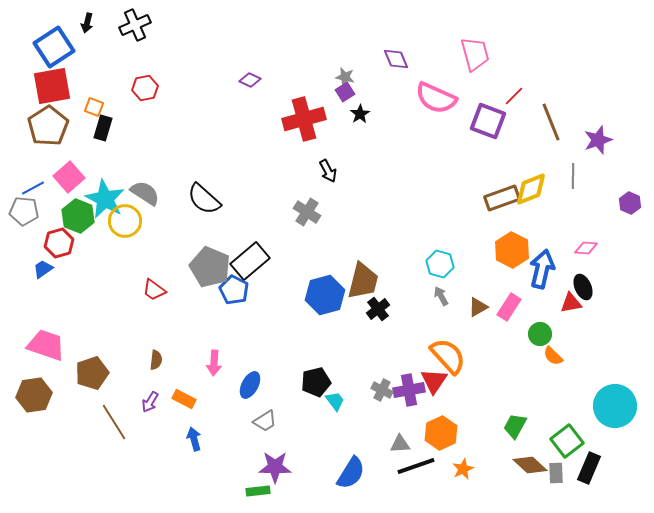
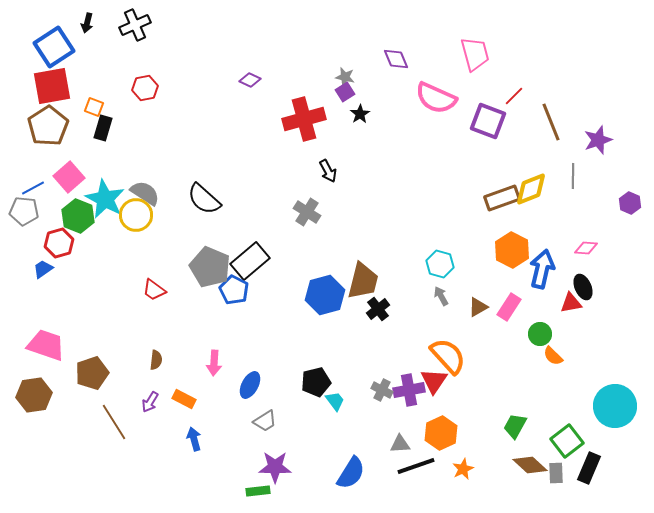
yellow circle at (125, 221): moved 11 px right, 6 px up
